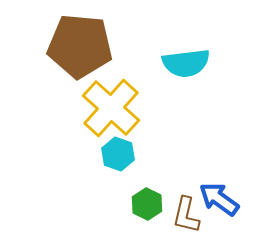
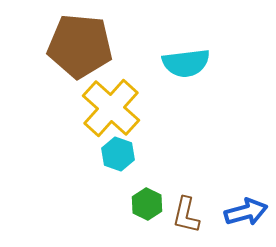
blue arrow: moved 27 px right, 13 px down; rotated 129 degrees clockwise
